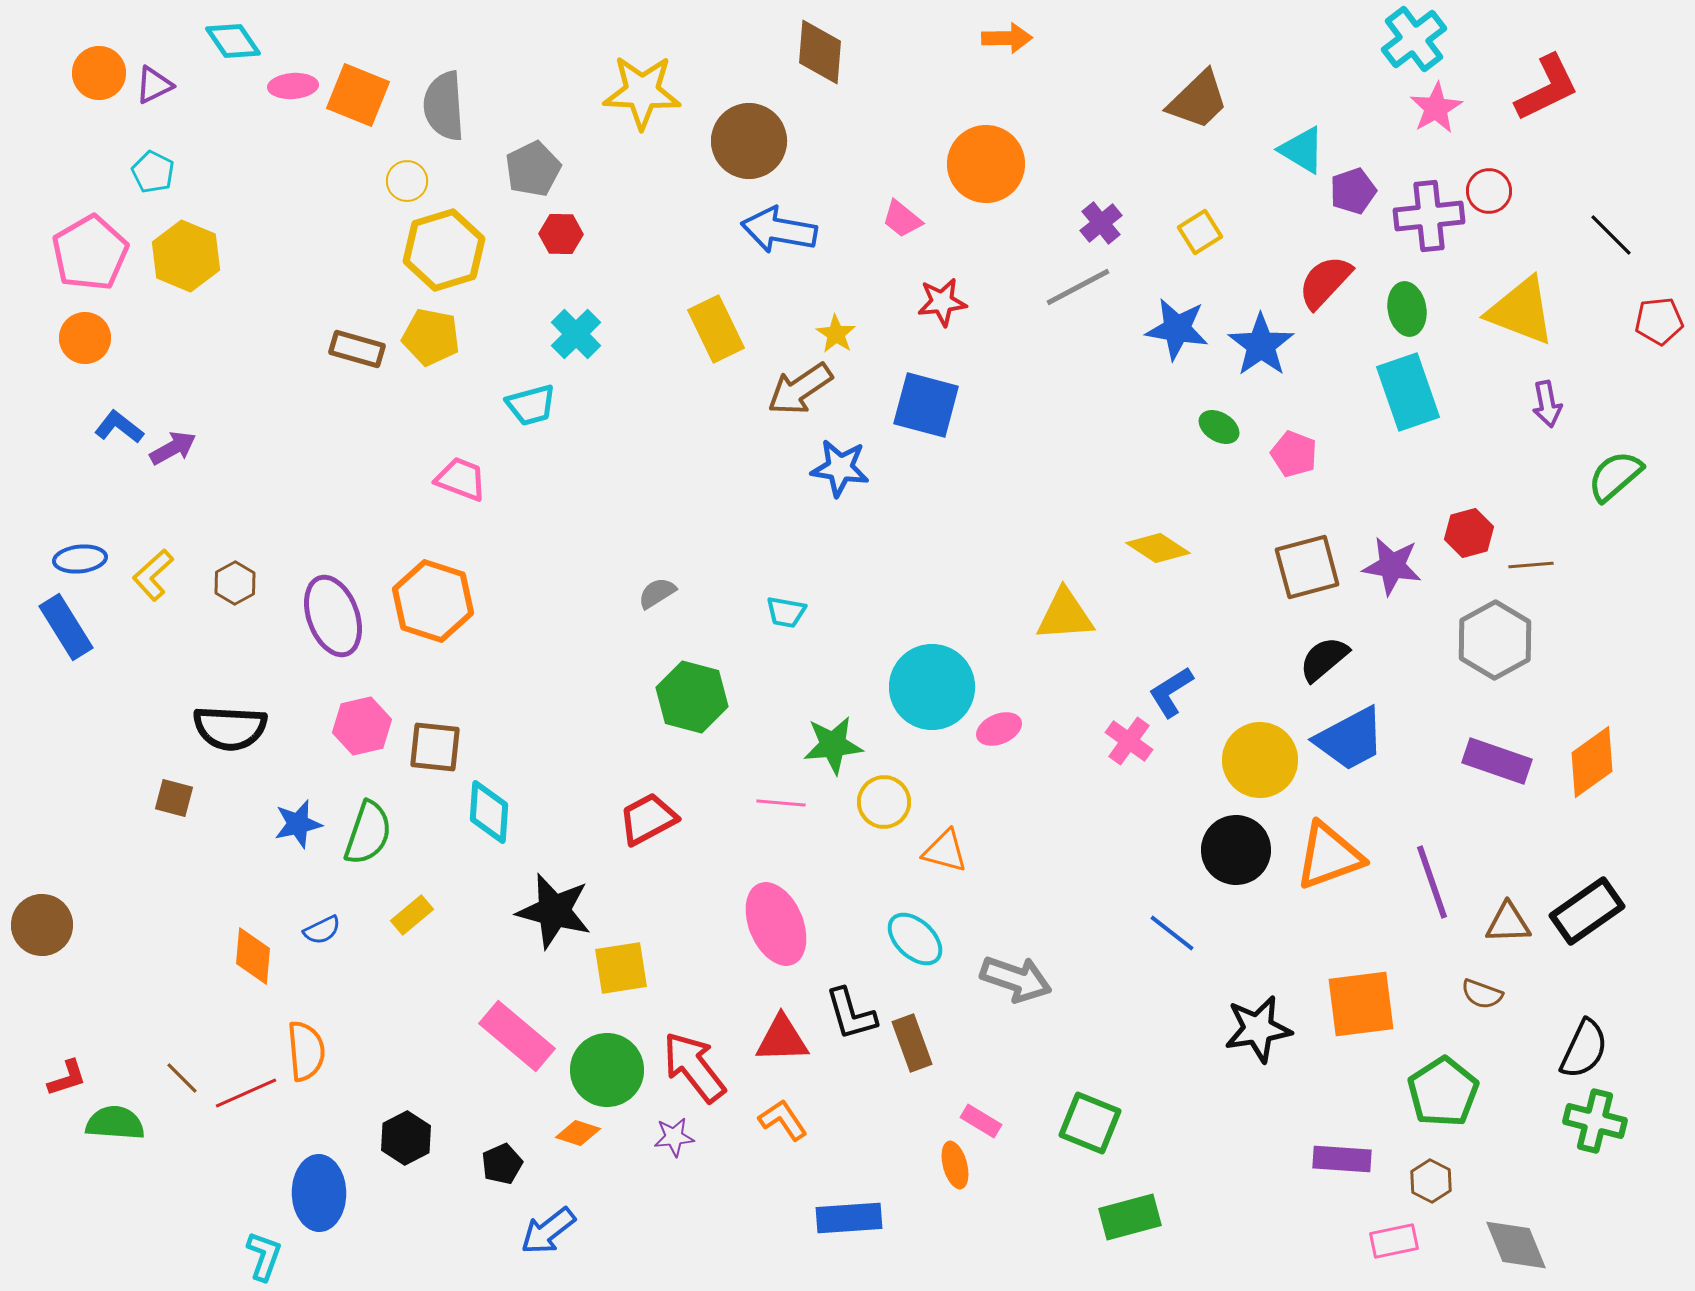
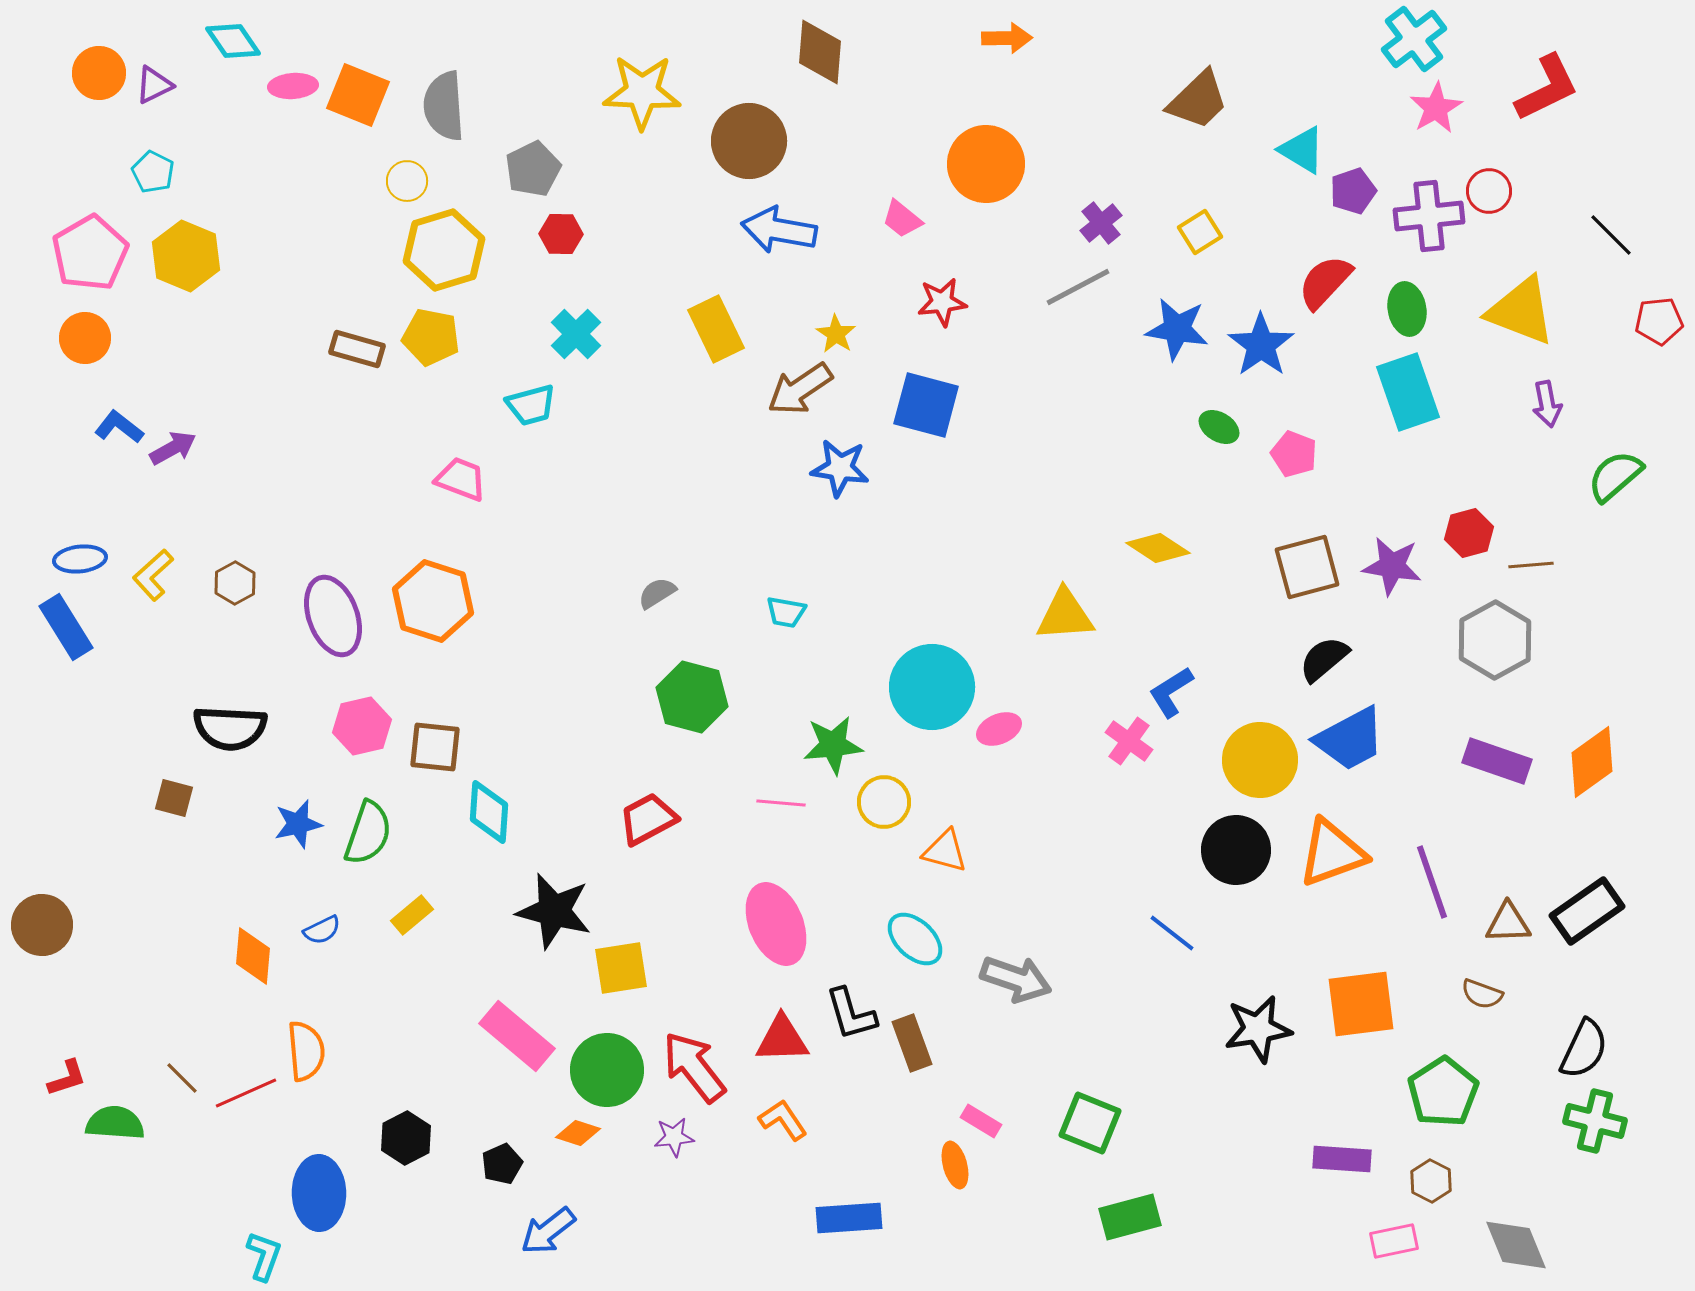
orange triangle at (1329, 856): moved 3 px right, 3 px up
